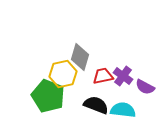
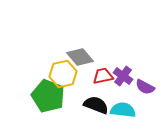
gray diamond: rotated 56 degrees counterclockwise
